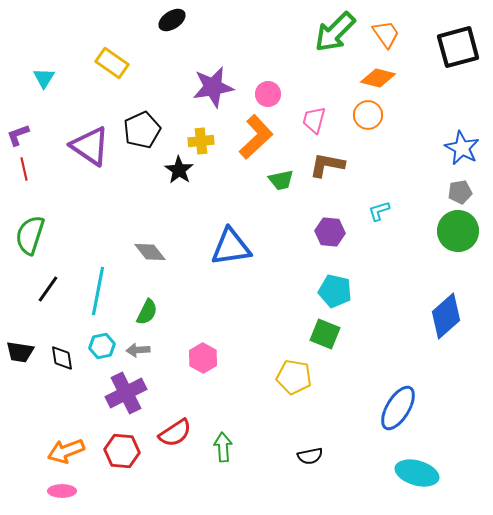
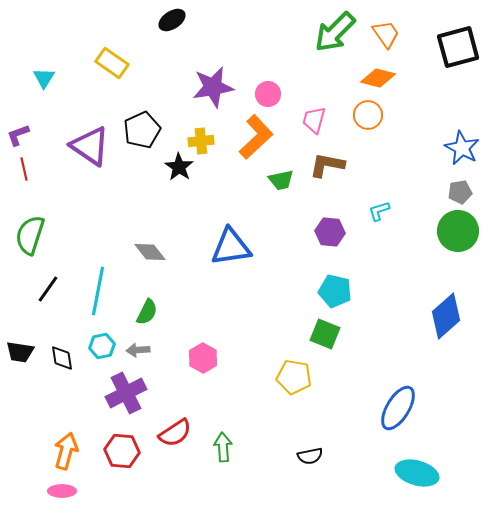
black star at (179, 170): moved 3 px up
orange arrow at (66, 451): rotated 126 degrees clockwise
